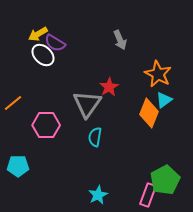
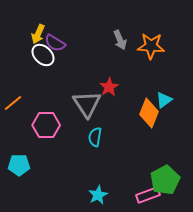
yellow arrow: rotated 36 degrees counterclockwise
orange star: moved 7 px left, 28 px up; rotated 24 degrees counterclockwise
gray triangle: rotated 8 degrees counterclockwise
cyan pentagon: moved 1 px right, 1 px up
pink rectangle: rotated 50 degrees clockwise
